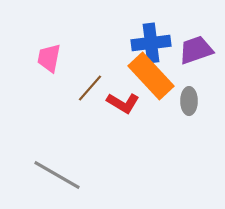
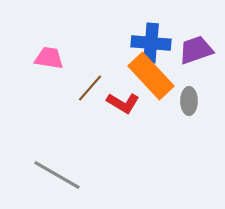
blue cross: rotated 12 degrees clockwise
pink trapezoid: rotated 88 degrees clockwise
